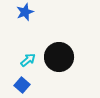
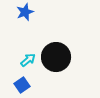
black circle: moved 3 px left
blue square: rotated 14 degrees clockwise
